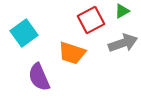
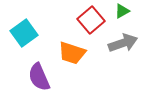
red square: rotated 12 degrees counterclockwise
